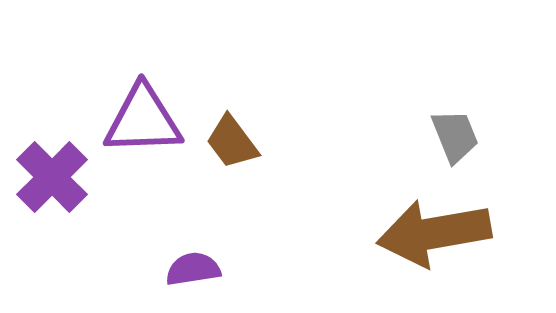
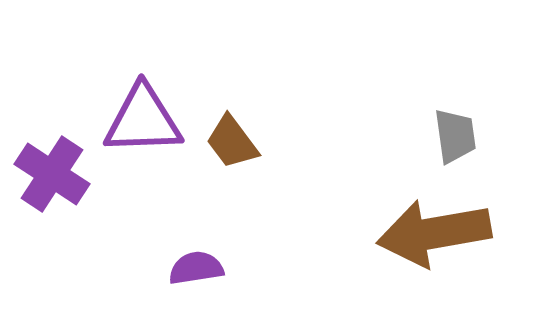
gray trapezoid: rotated 14 degrees clockwise
purple cross: moved 3 px up; rotated 12 degrees counterclockwise
purple semicircle: moved 3 px right, 1 px up
